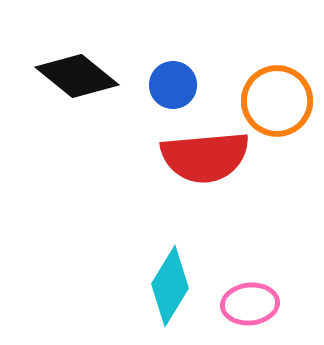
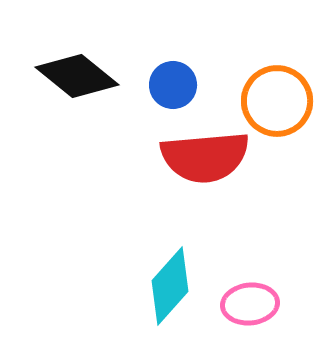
cyan diamond: rotated 10 degrees clockwise
